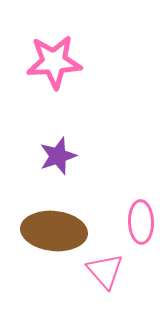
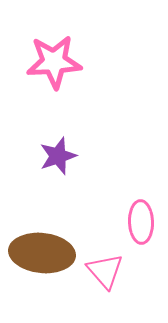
brown ellipse: moved 12 px left, 22 px down
